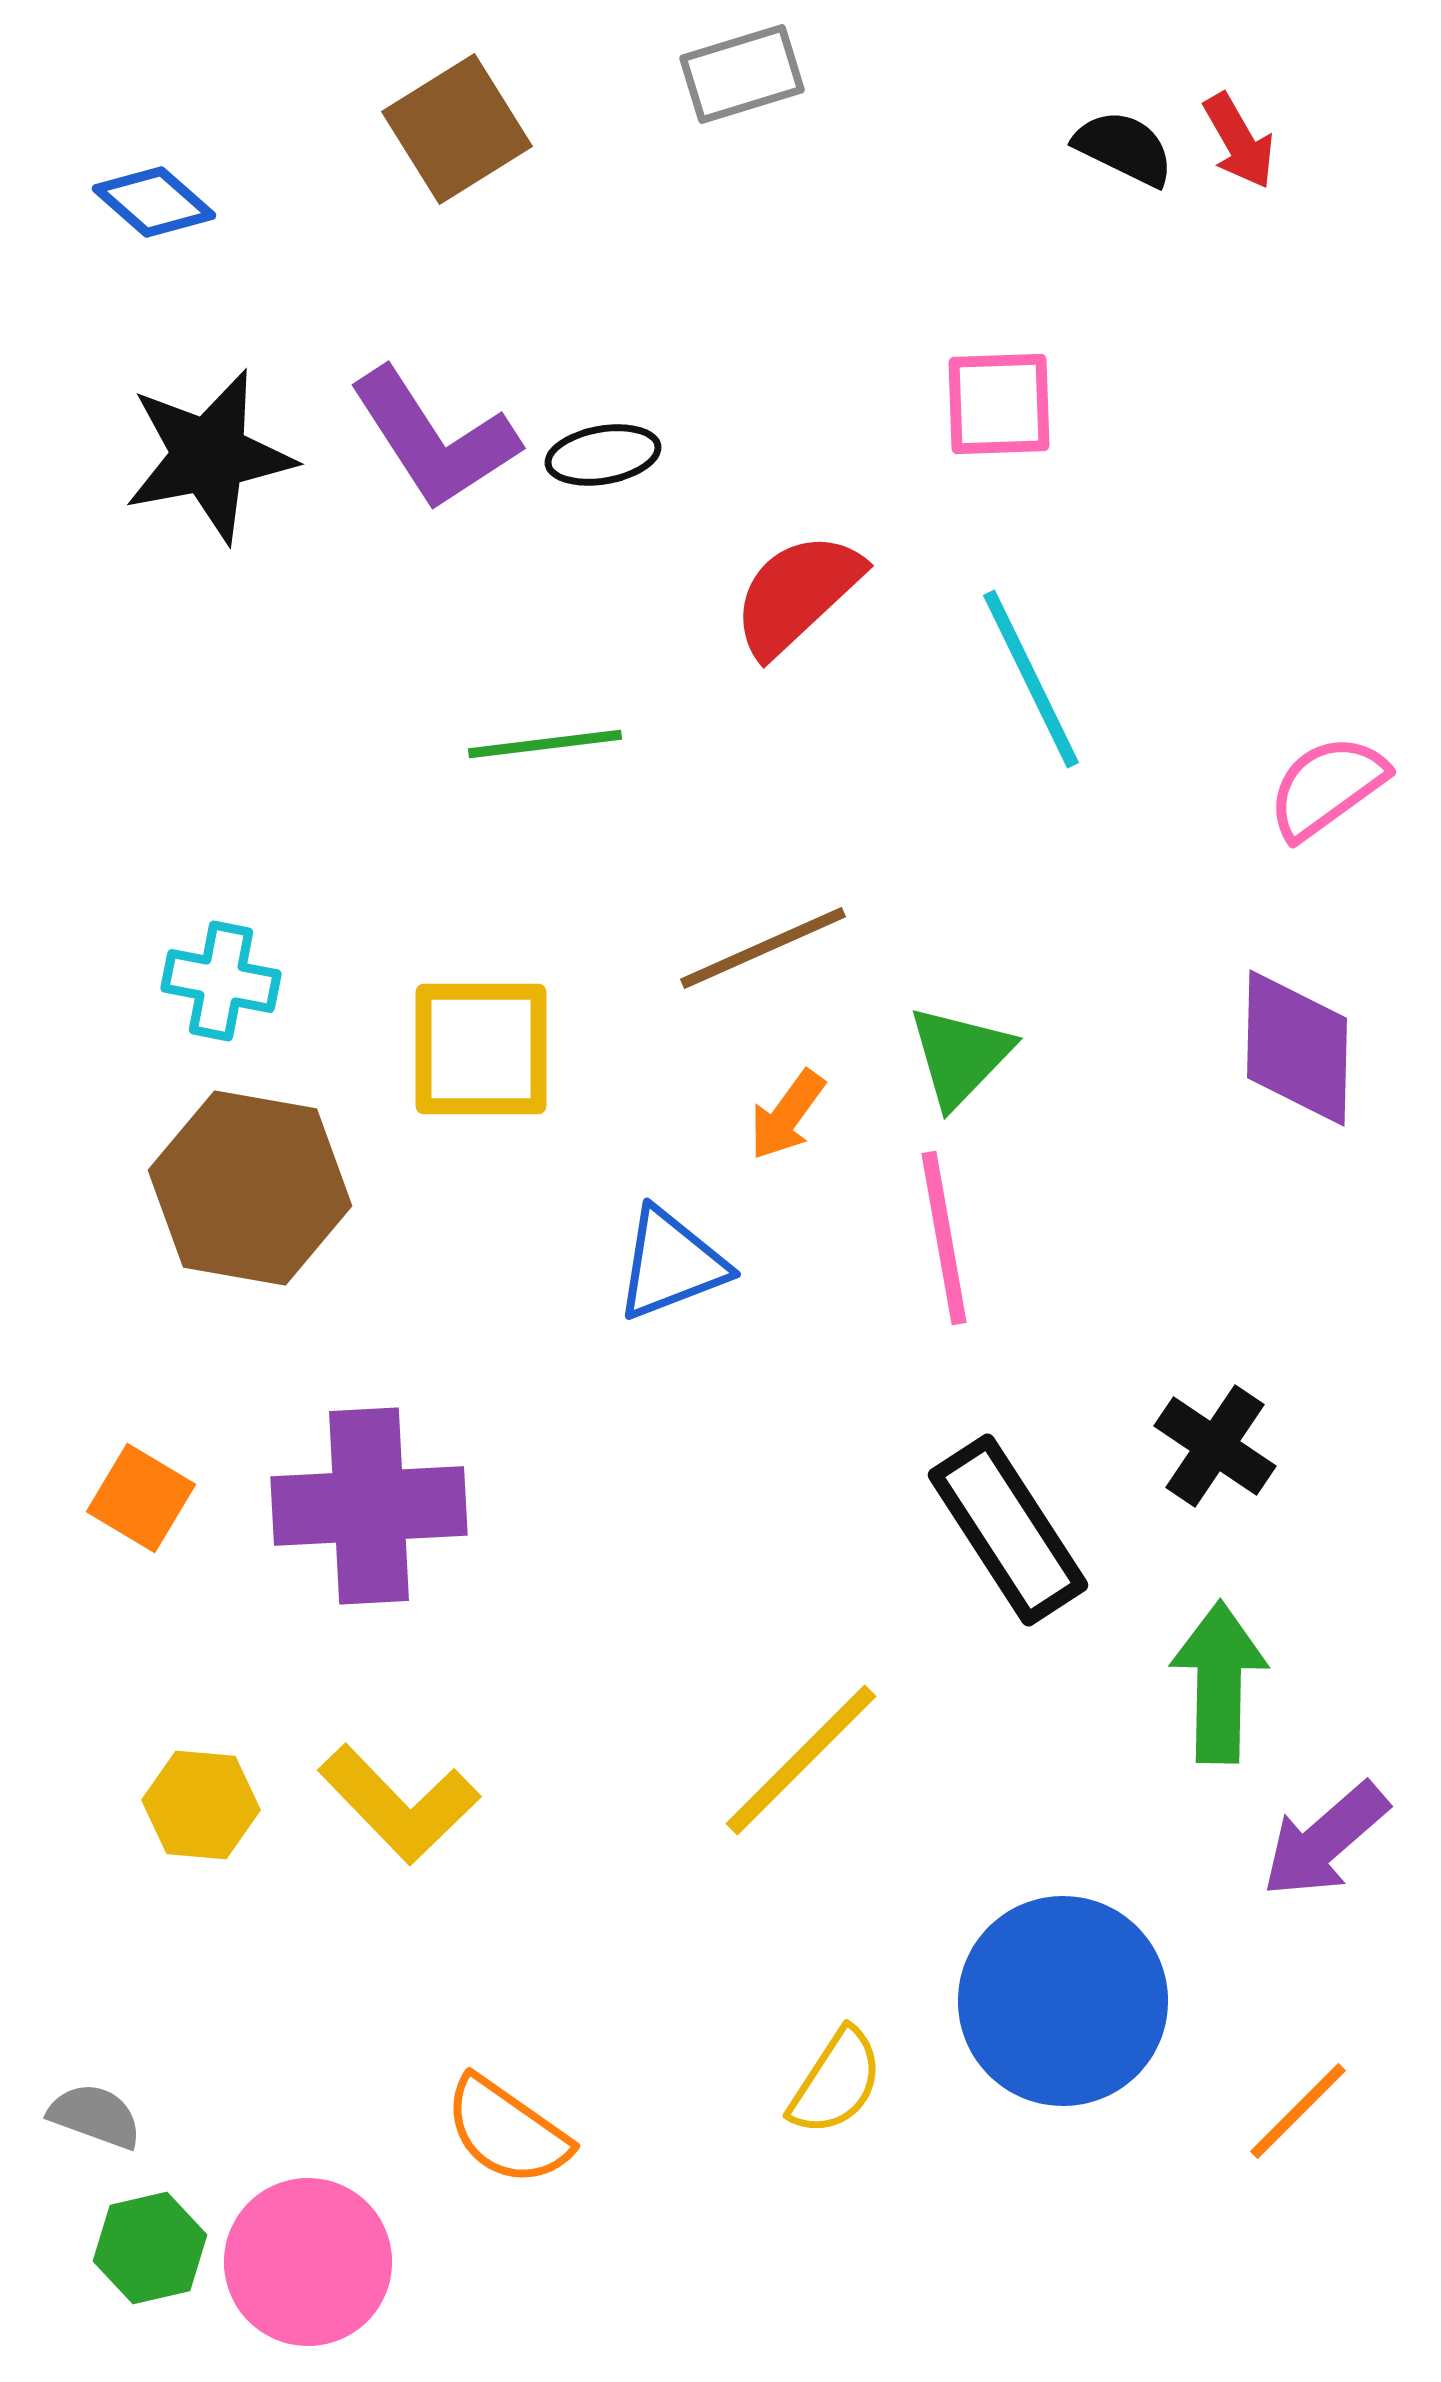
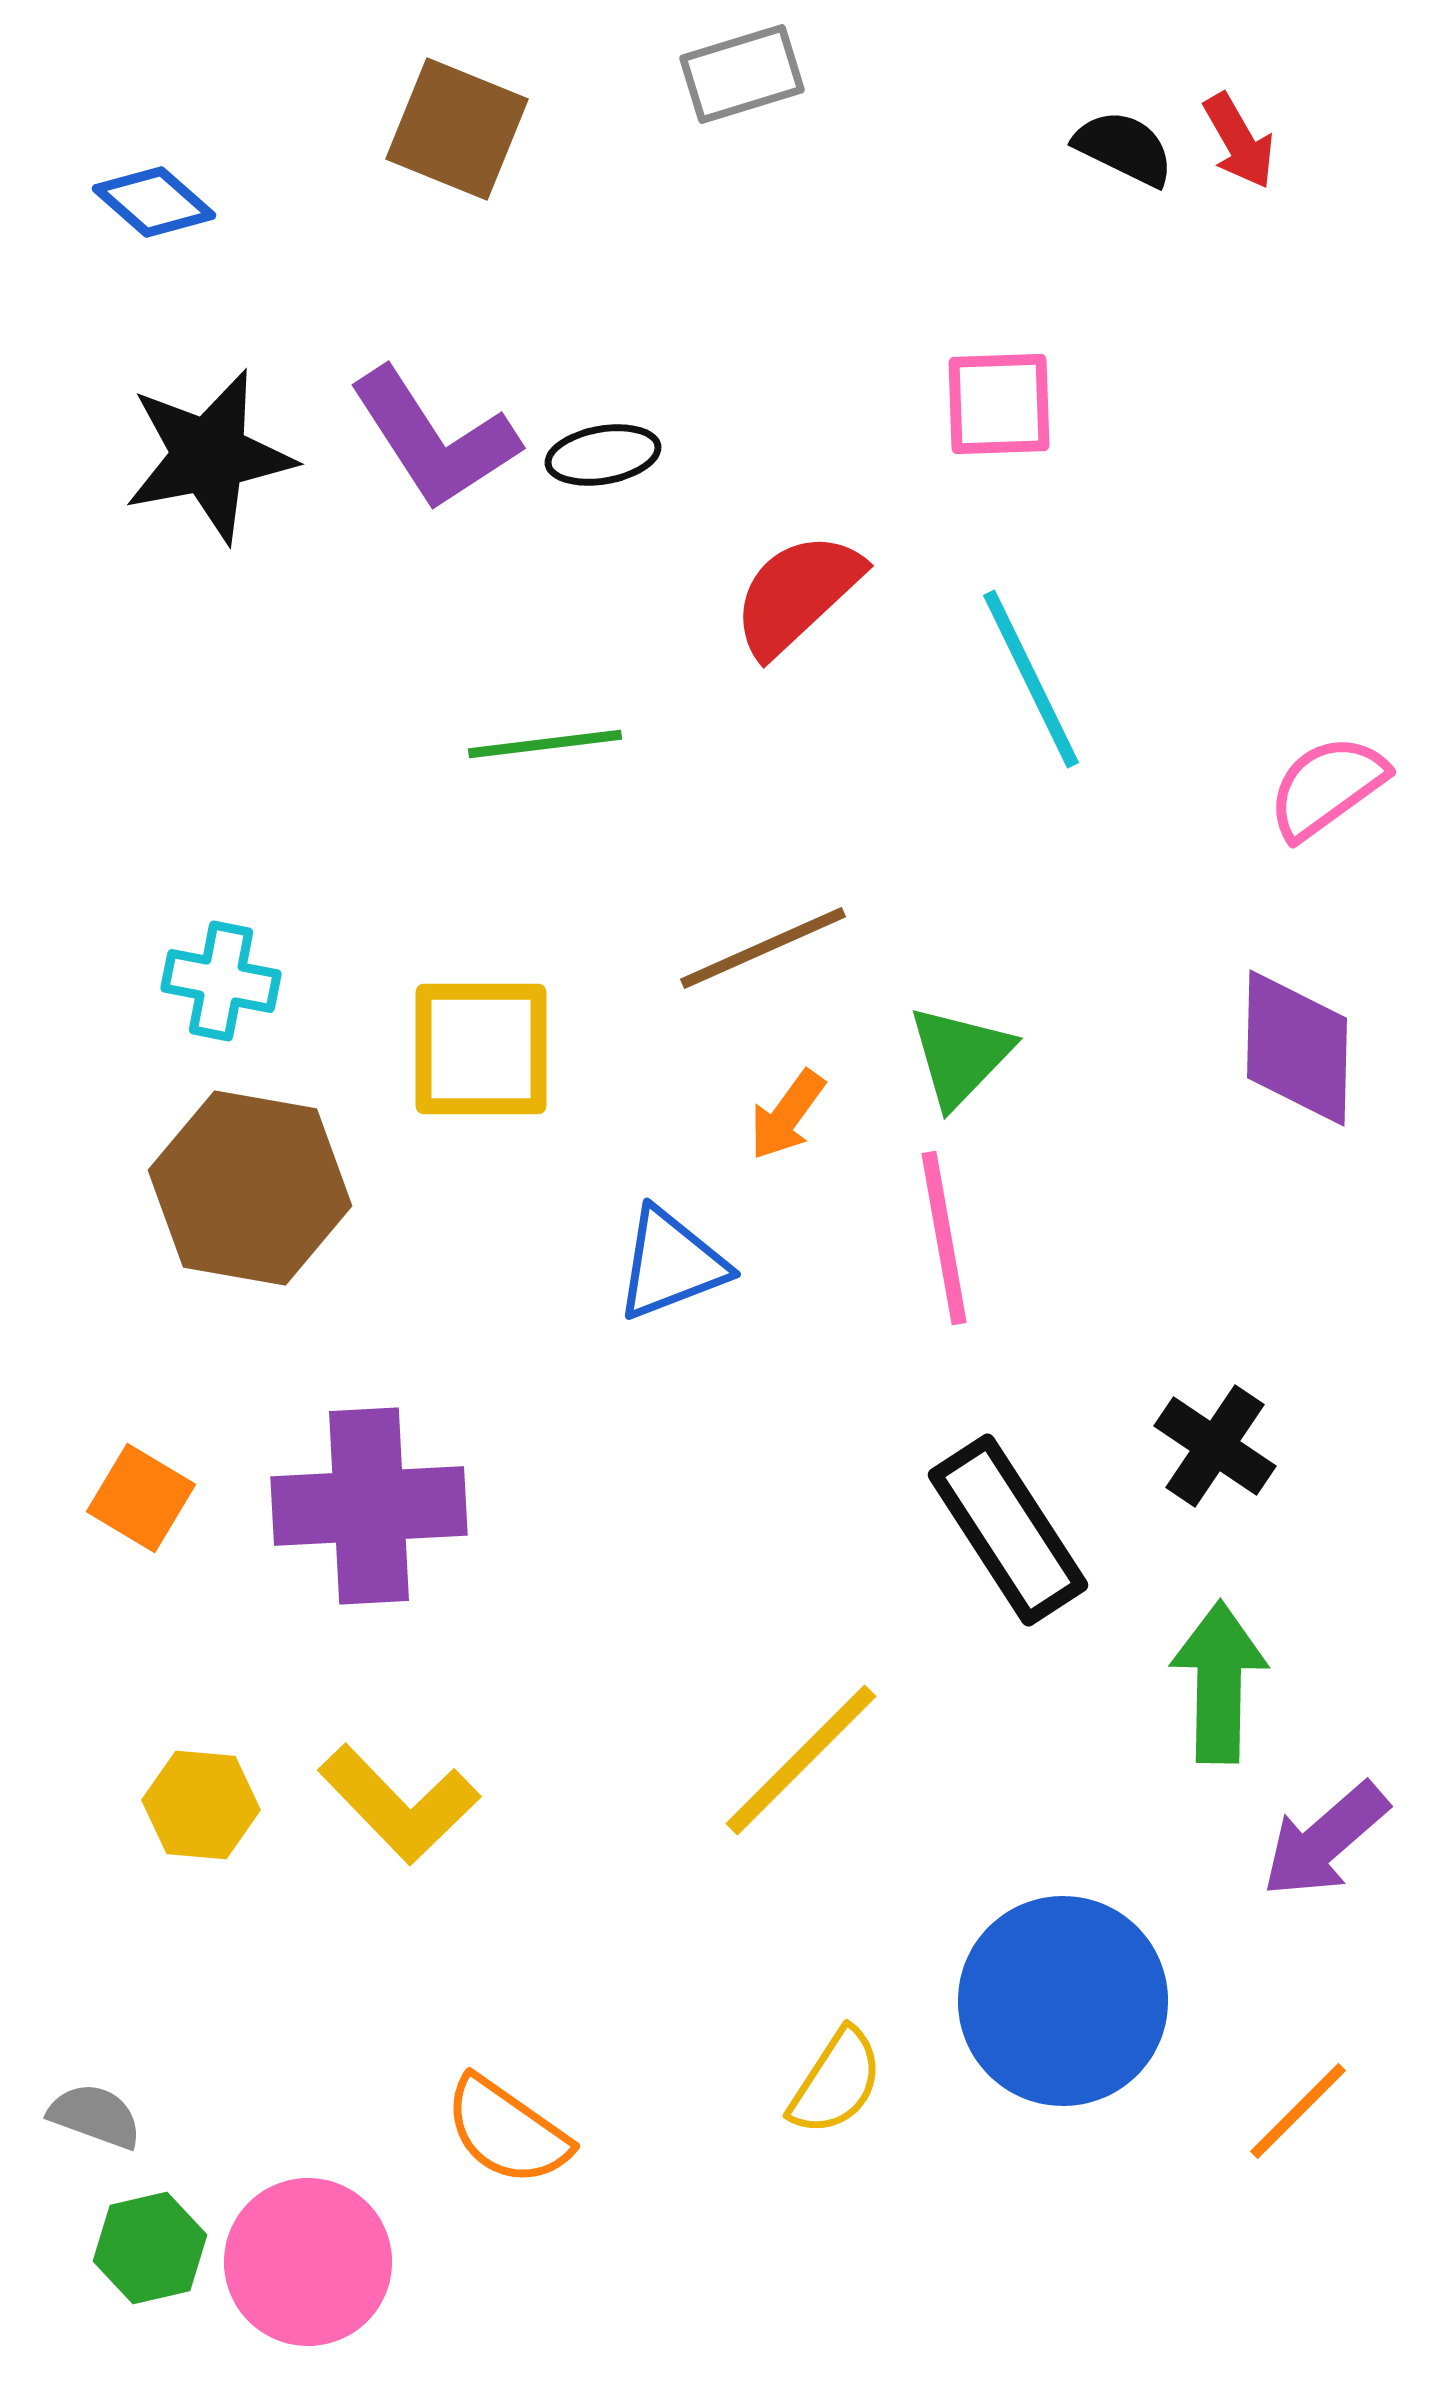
brown square: rotated 36 degrees counterclockwise
